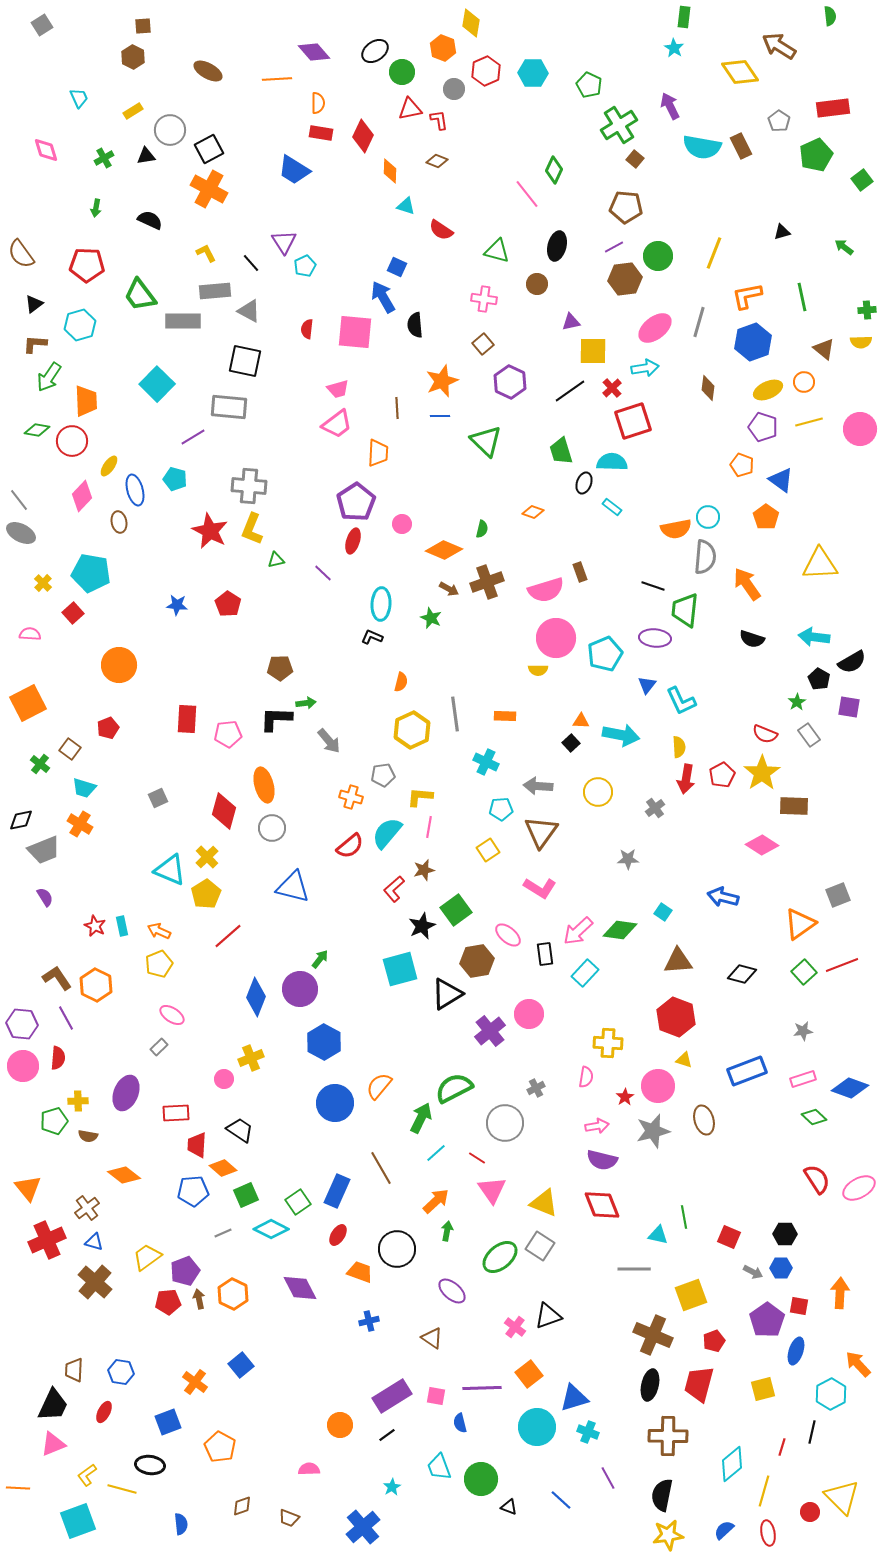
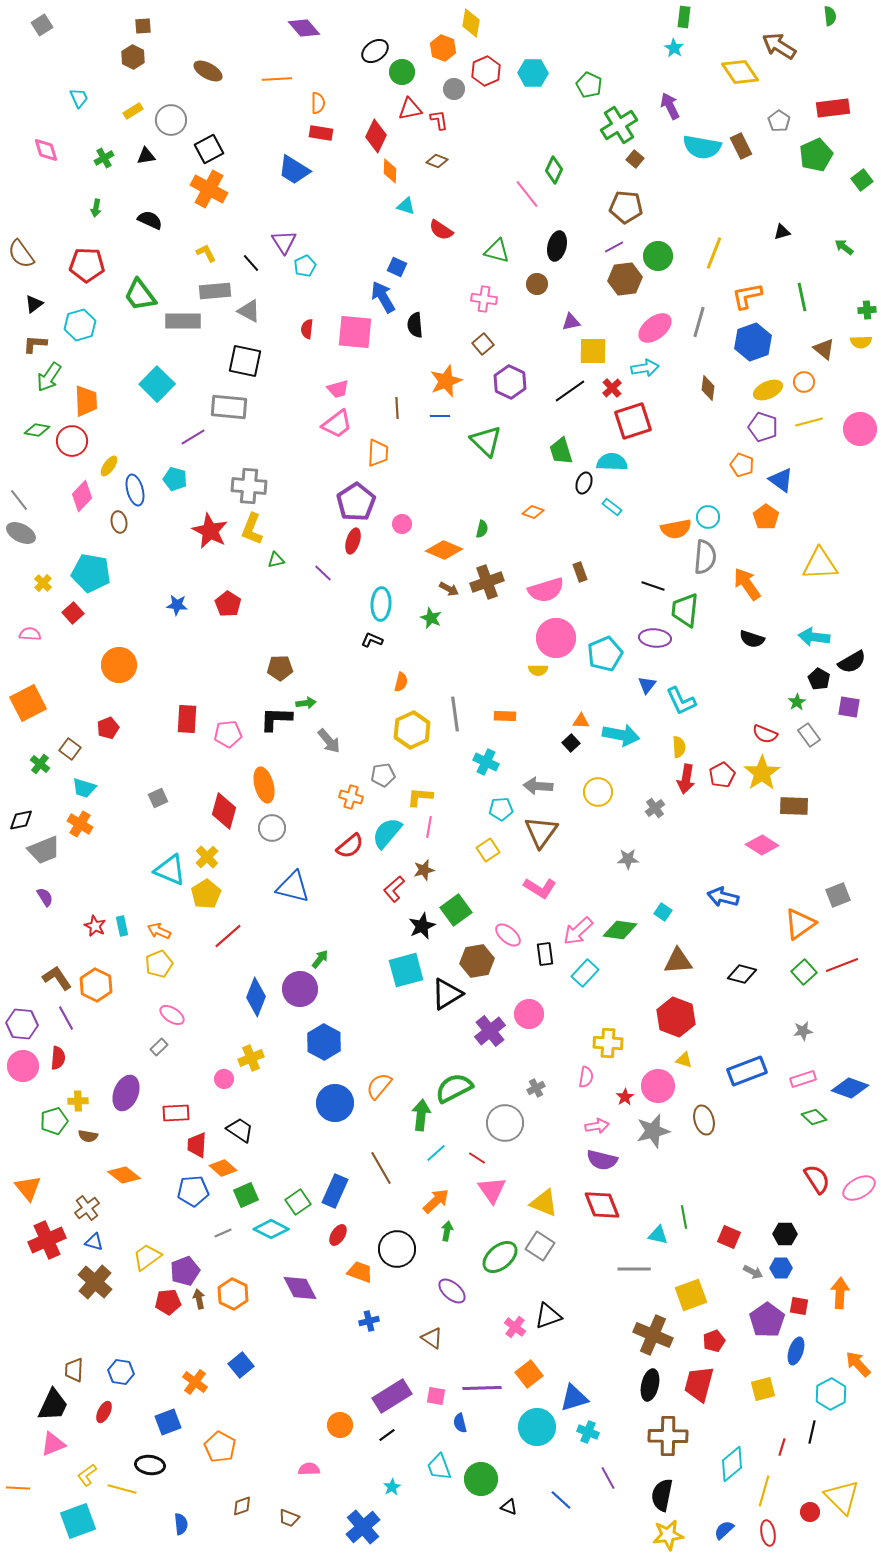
purple diamond at (314, 52): moved 10 px left, 24 px up
gray circle at (170, 130): moved 1 px right, 10 px up
red diamond at (363, 136): moved 13 px right
orange star at (442, 381): moved 4 px right
black L-shape at (372, 637): moved 3 px down
cyan square at (400, 969): moved 6 px right, 1 px down
green arrow at (421, 1118): moved 3 px up; rotated 20 degrees counterclockwise
blue rectangle at (337, 1191): moved 2 px left
